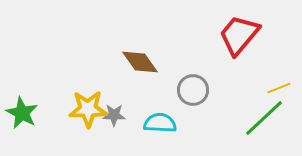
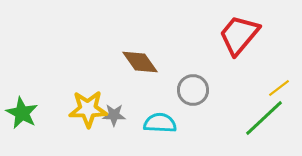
yellow line: rotated 15 degrees counterclockwise
